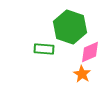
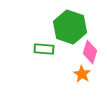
pink diamond: rotated 50 degrees counterclockwise
